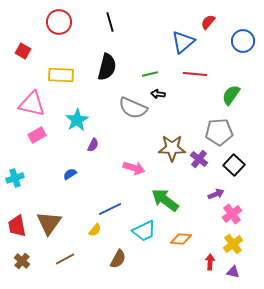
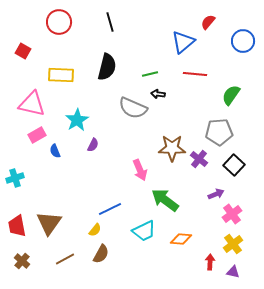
pink arrow: moved 6 px right, 2 px down; rotated 50 degrees clockwise
blue semicircle: moved 15 px left, 23 px up; rotated 80 degrees counterclockwise
brown semicircle: moved 17 px left, 5 px up
